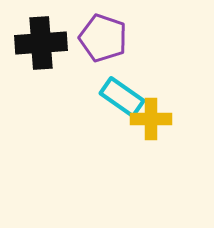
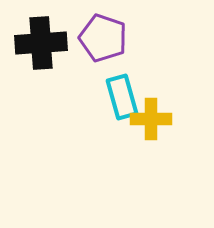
cyan rectangle: rotated 39 degrees clockwise
